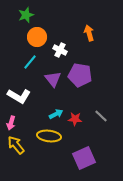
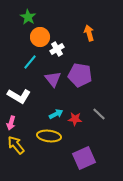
green star: moved 2 px right, 2 px down; rotated 21 degrees counterclockwise
orange circle: moved 3 px right
white cross: moved 3 px left, 1 px up; rotated 32 degrees clockwise
gray line: moved 2 px left, 2 px up
